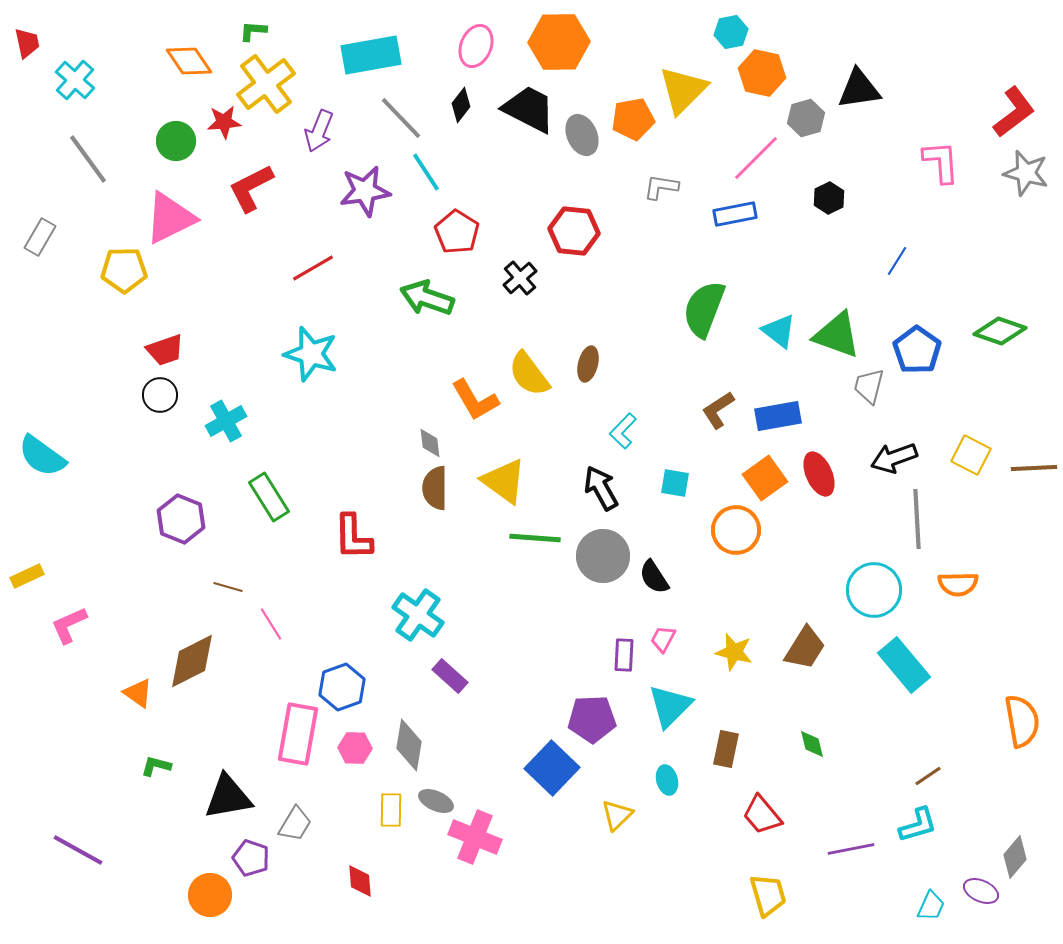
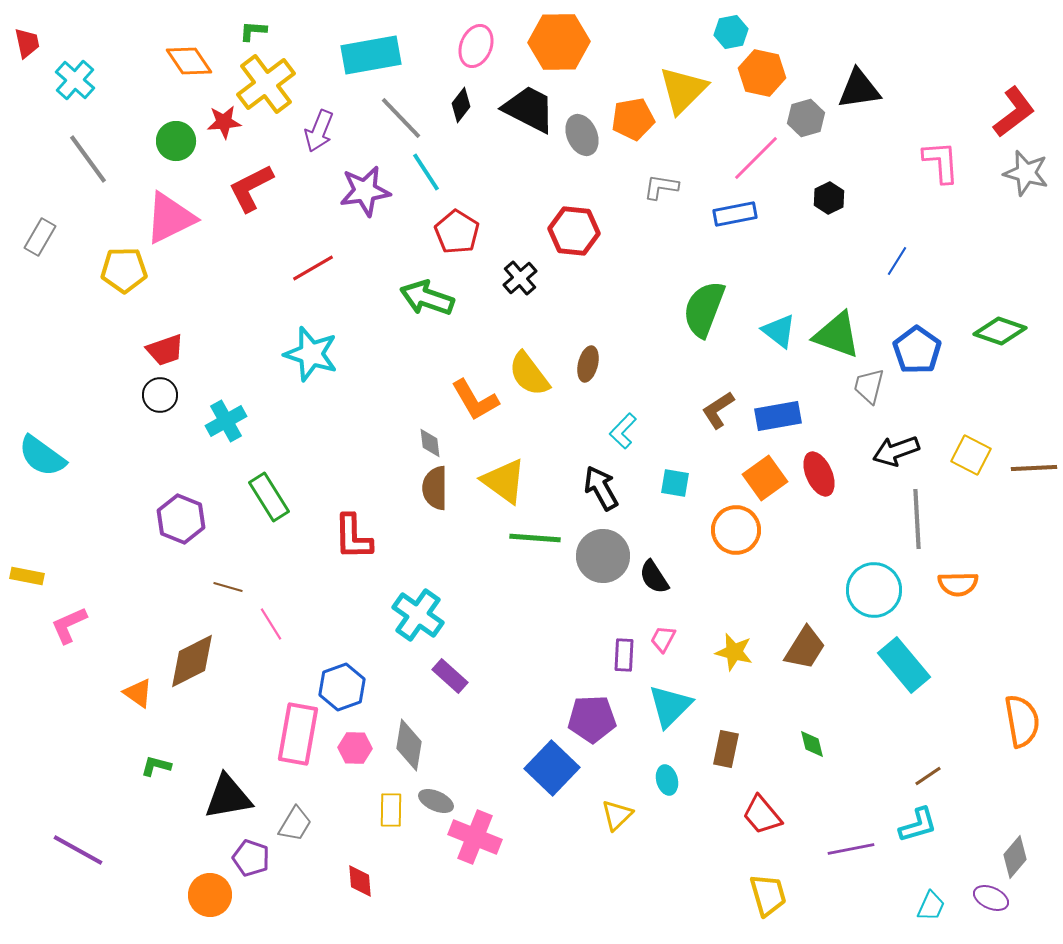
black arrow at (894, 458): moved 2 px right, 7 px up
yellow rectangle at (27, 576): rotated 36 degrees clockwise
purple ellipse at (981, 891): moved 10 px right, 7 px down
